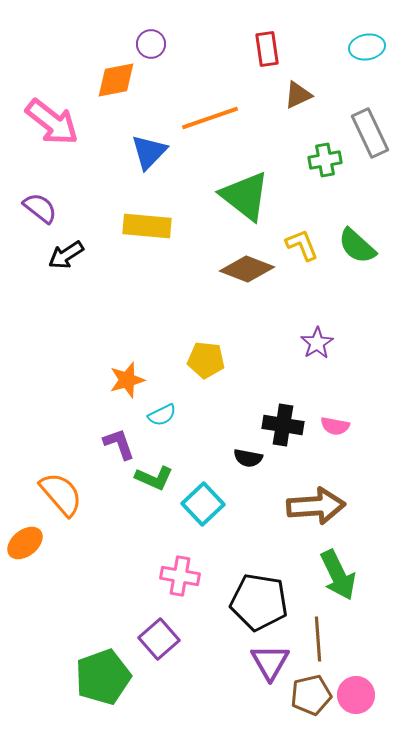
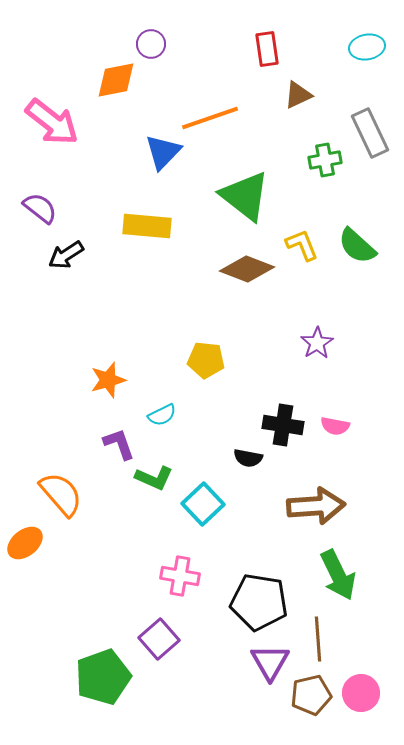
blue triangle: moved 14 px right
orange star: moved 19 px left
pink circle: moved 5 px right, 2 px up
